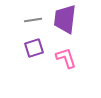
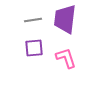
purple square: rotated 12 degrees clockwise
